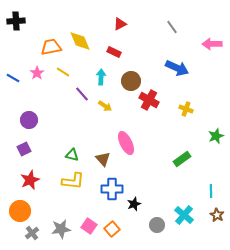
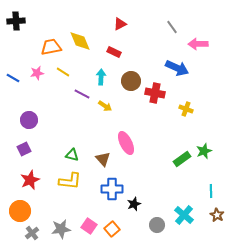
pink arrow: moved 14 px left
pink star: rotated 24 degrees clockwise
purple line: rotated 21 degrees counterclockwise
red cross: moved 6 px right, 7 px up; rotated 18 degrees counterclockwise
green star: moved 12 px left, 15 px down
yellow L-shape: moved 3 px left
